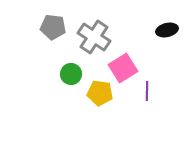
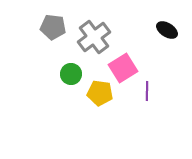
black ellipse: rotated 45 degrees clockwise
gray cross: rotated 20 degrees clockwise
